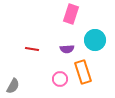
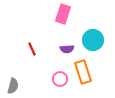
pink rectangle: moved 8 px left
cyan circle: moved 2 px left
red line: rotated 56 degrees clockwise
gray semicircle: rotated 14 degrees counterclockwise
